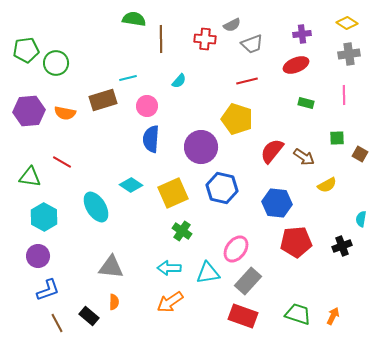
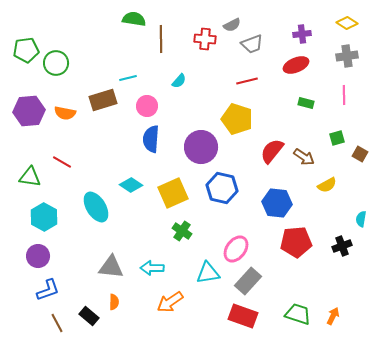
gray cross at (349, 54): moved 2 px left, 2 px down
green square at (337, 138): rotated 14 degrees counterclockwise
cyan arrow at (169, 268): moved 17 px left
